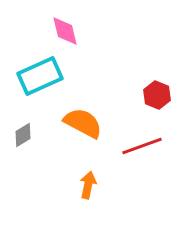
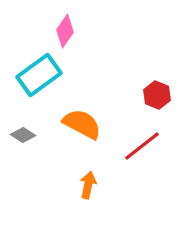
pink diamond: rotated 48 degrees clockwise
cyan rectangle: moved 1 px left, 1 px up; rotated 12 degrees counterclockwise
orange semicircle: moved 1 px left, 1 px down
gray diamond: rotated 65 degrees clockwise
red line: rotated 18 degrees counterclockwise
